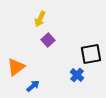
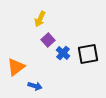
black square: moved 3 px left
blue cross: moved 14 px left, 22 px up
blue arrow: moved 2 px right; rotated 56 degrees clockwise
